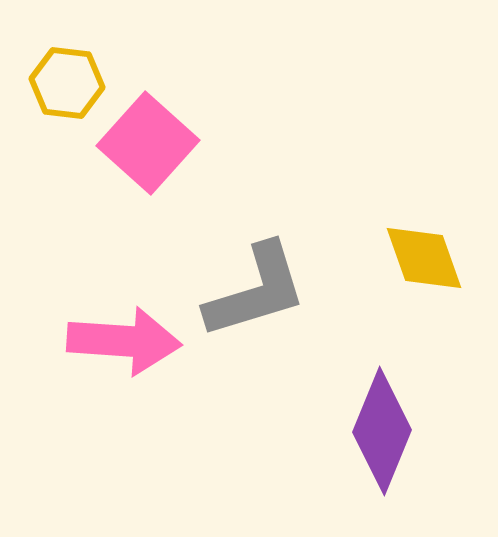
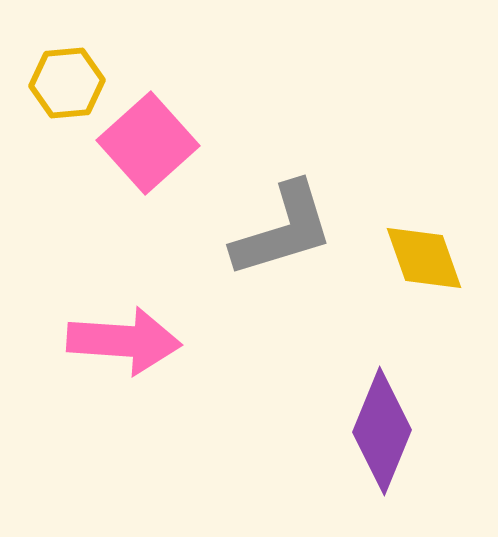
yellow hexagon: rotated 12 degrees counterclockwise
pink square: rotated 6 degrees clockwise
gray L-shape: moved 27 px right, 61 px up
